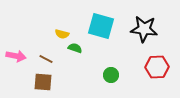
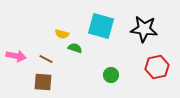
red hexagon: rotated 10 degrees counterclockwise
